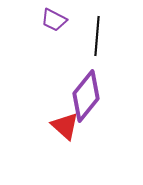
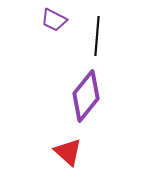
red triangle: moved 3 px right, 26 px down
